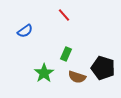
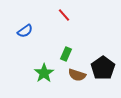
black pentagon: rotated 20 degrees clockwise
brown semicircle: moved 2 px up
